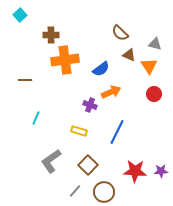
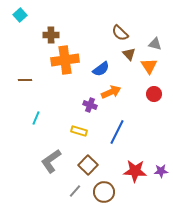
brown triangle: moved 1 px up; rotated 24 degrees clockwise
